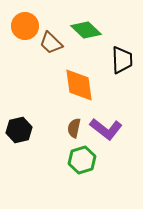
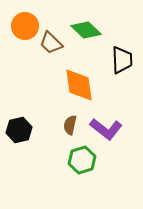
brown semicircle: moved 4 px left, 3 px up
